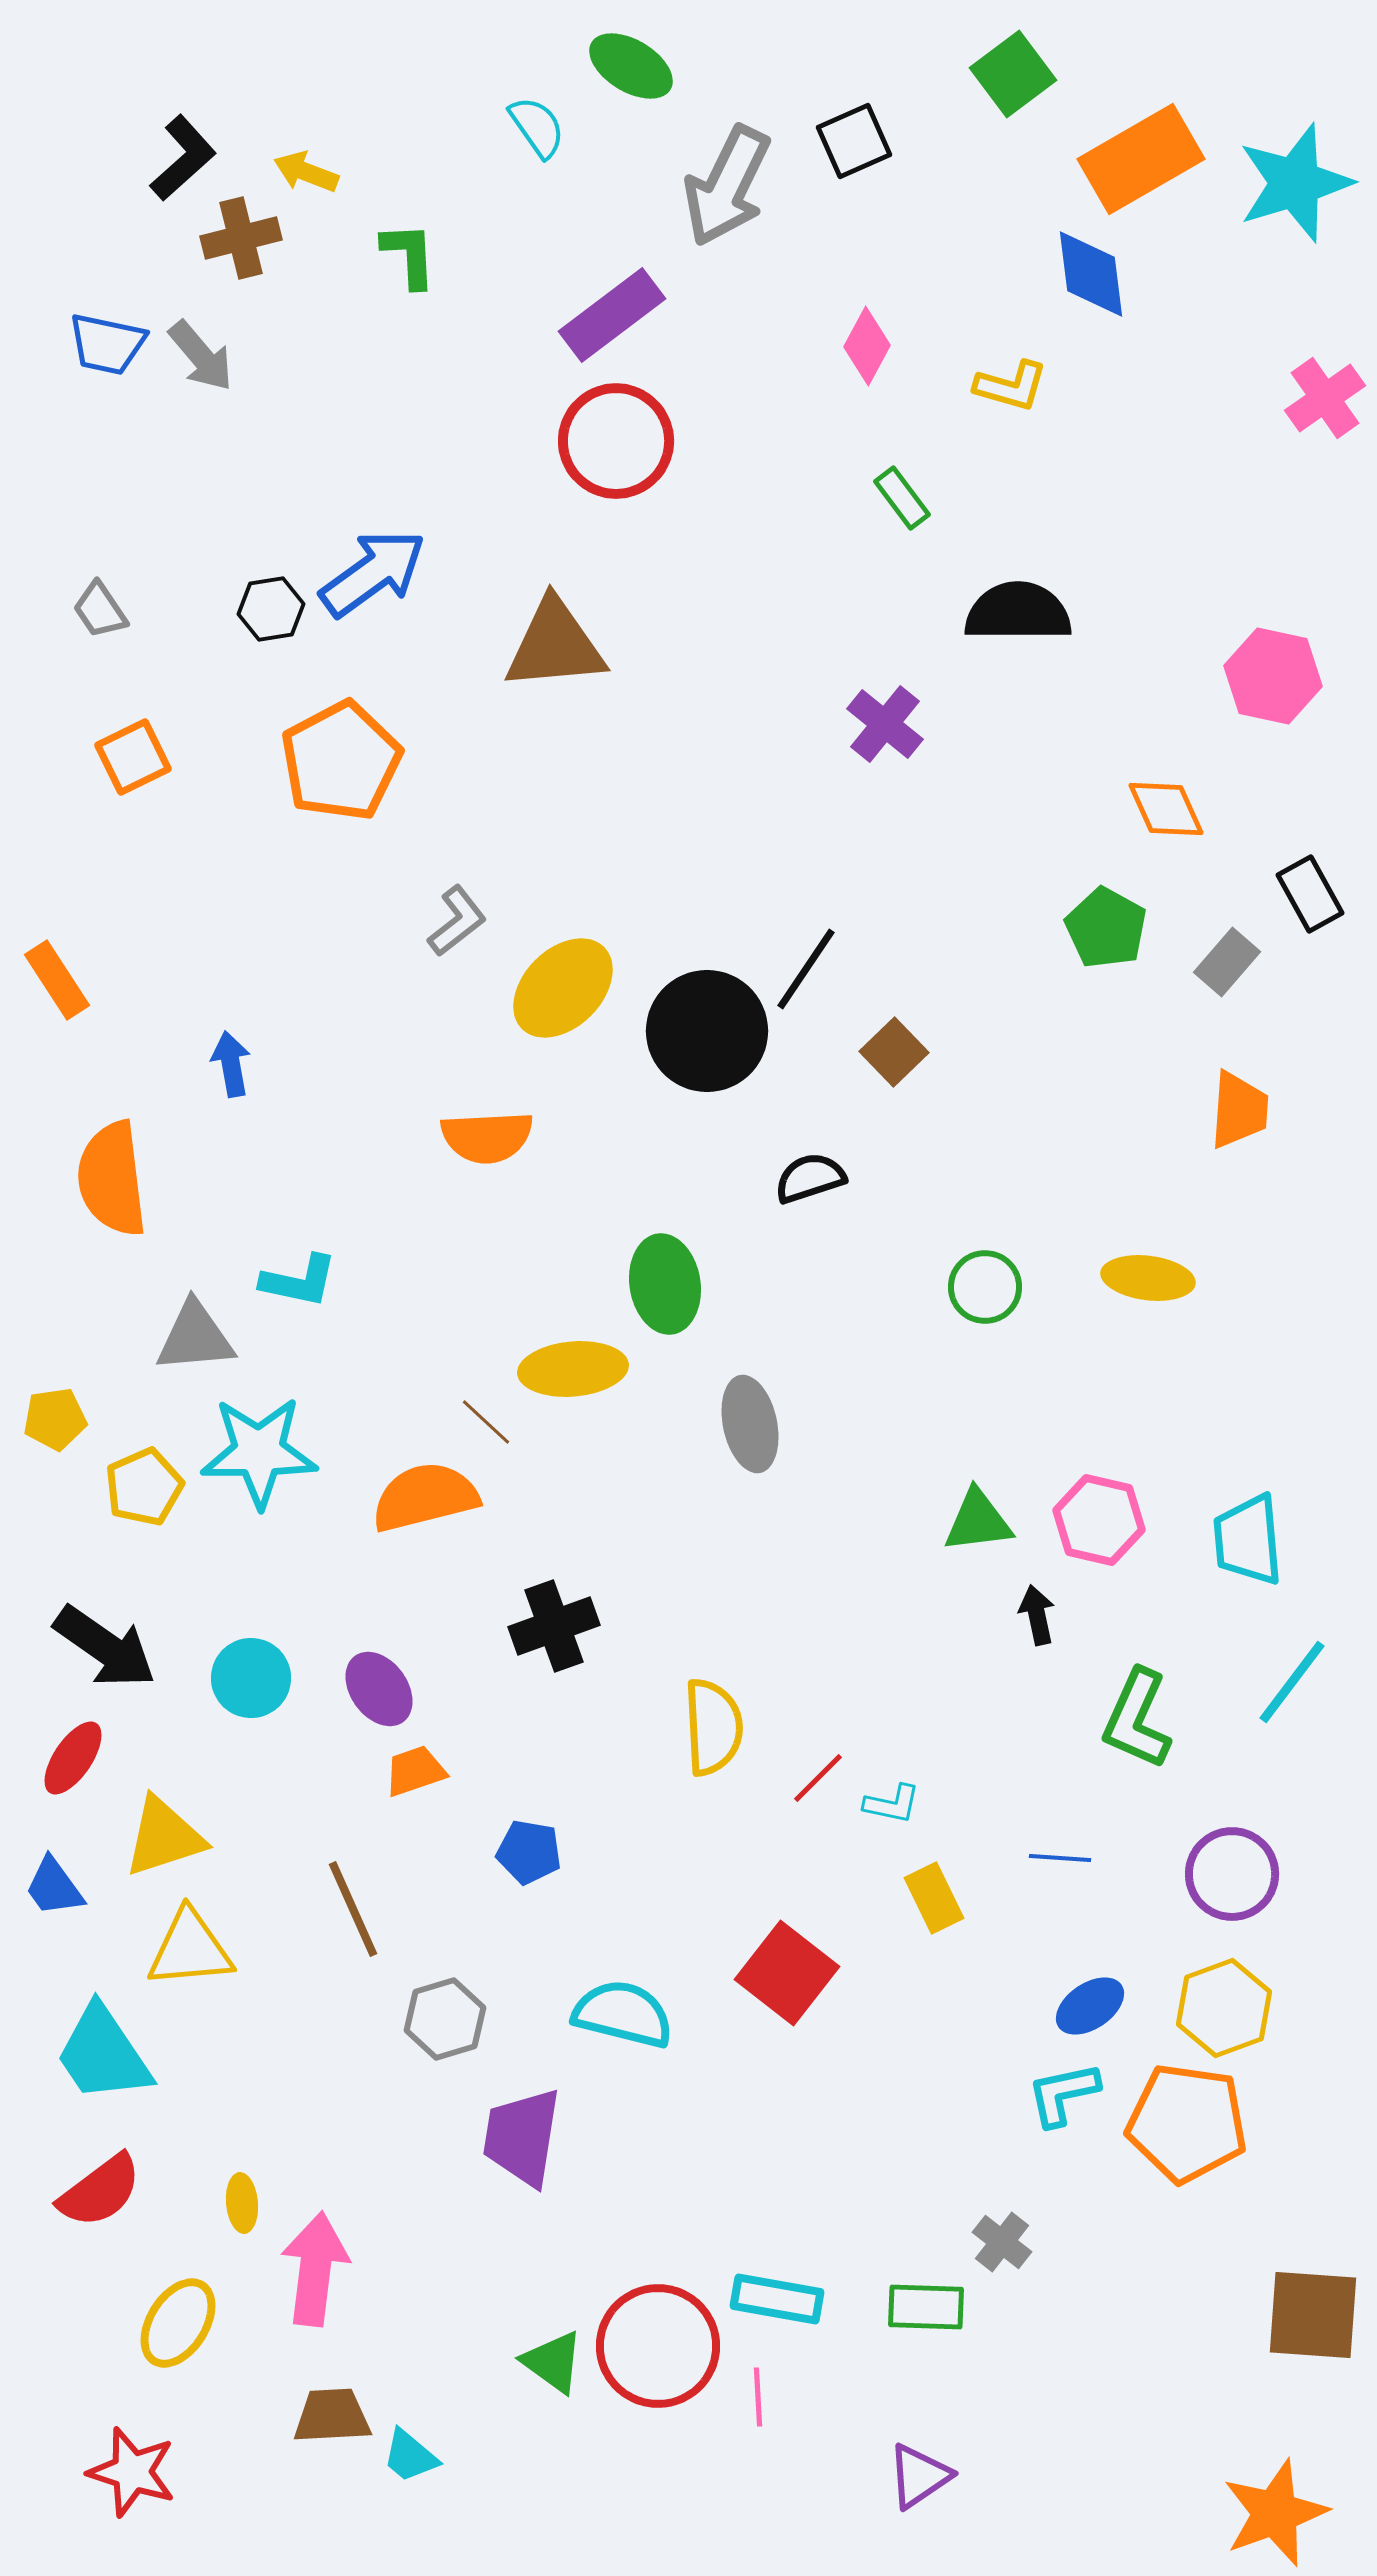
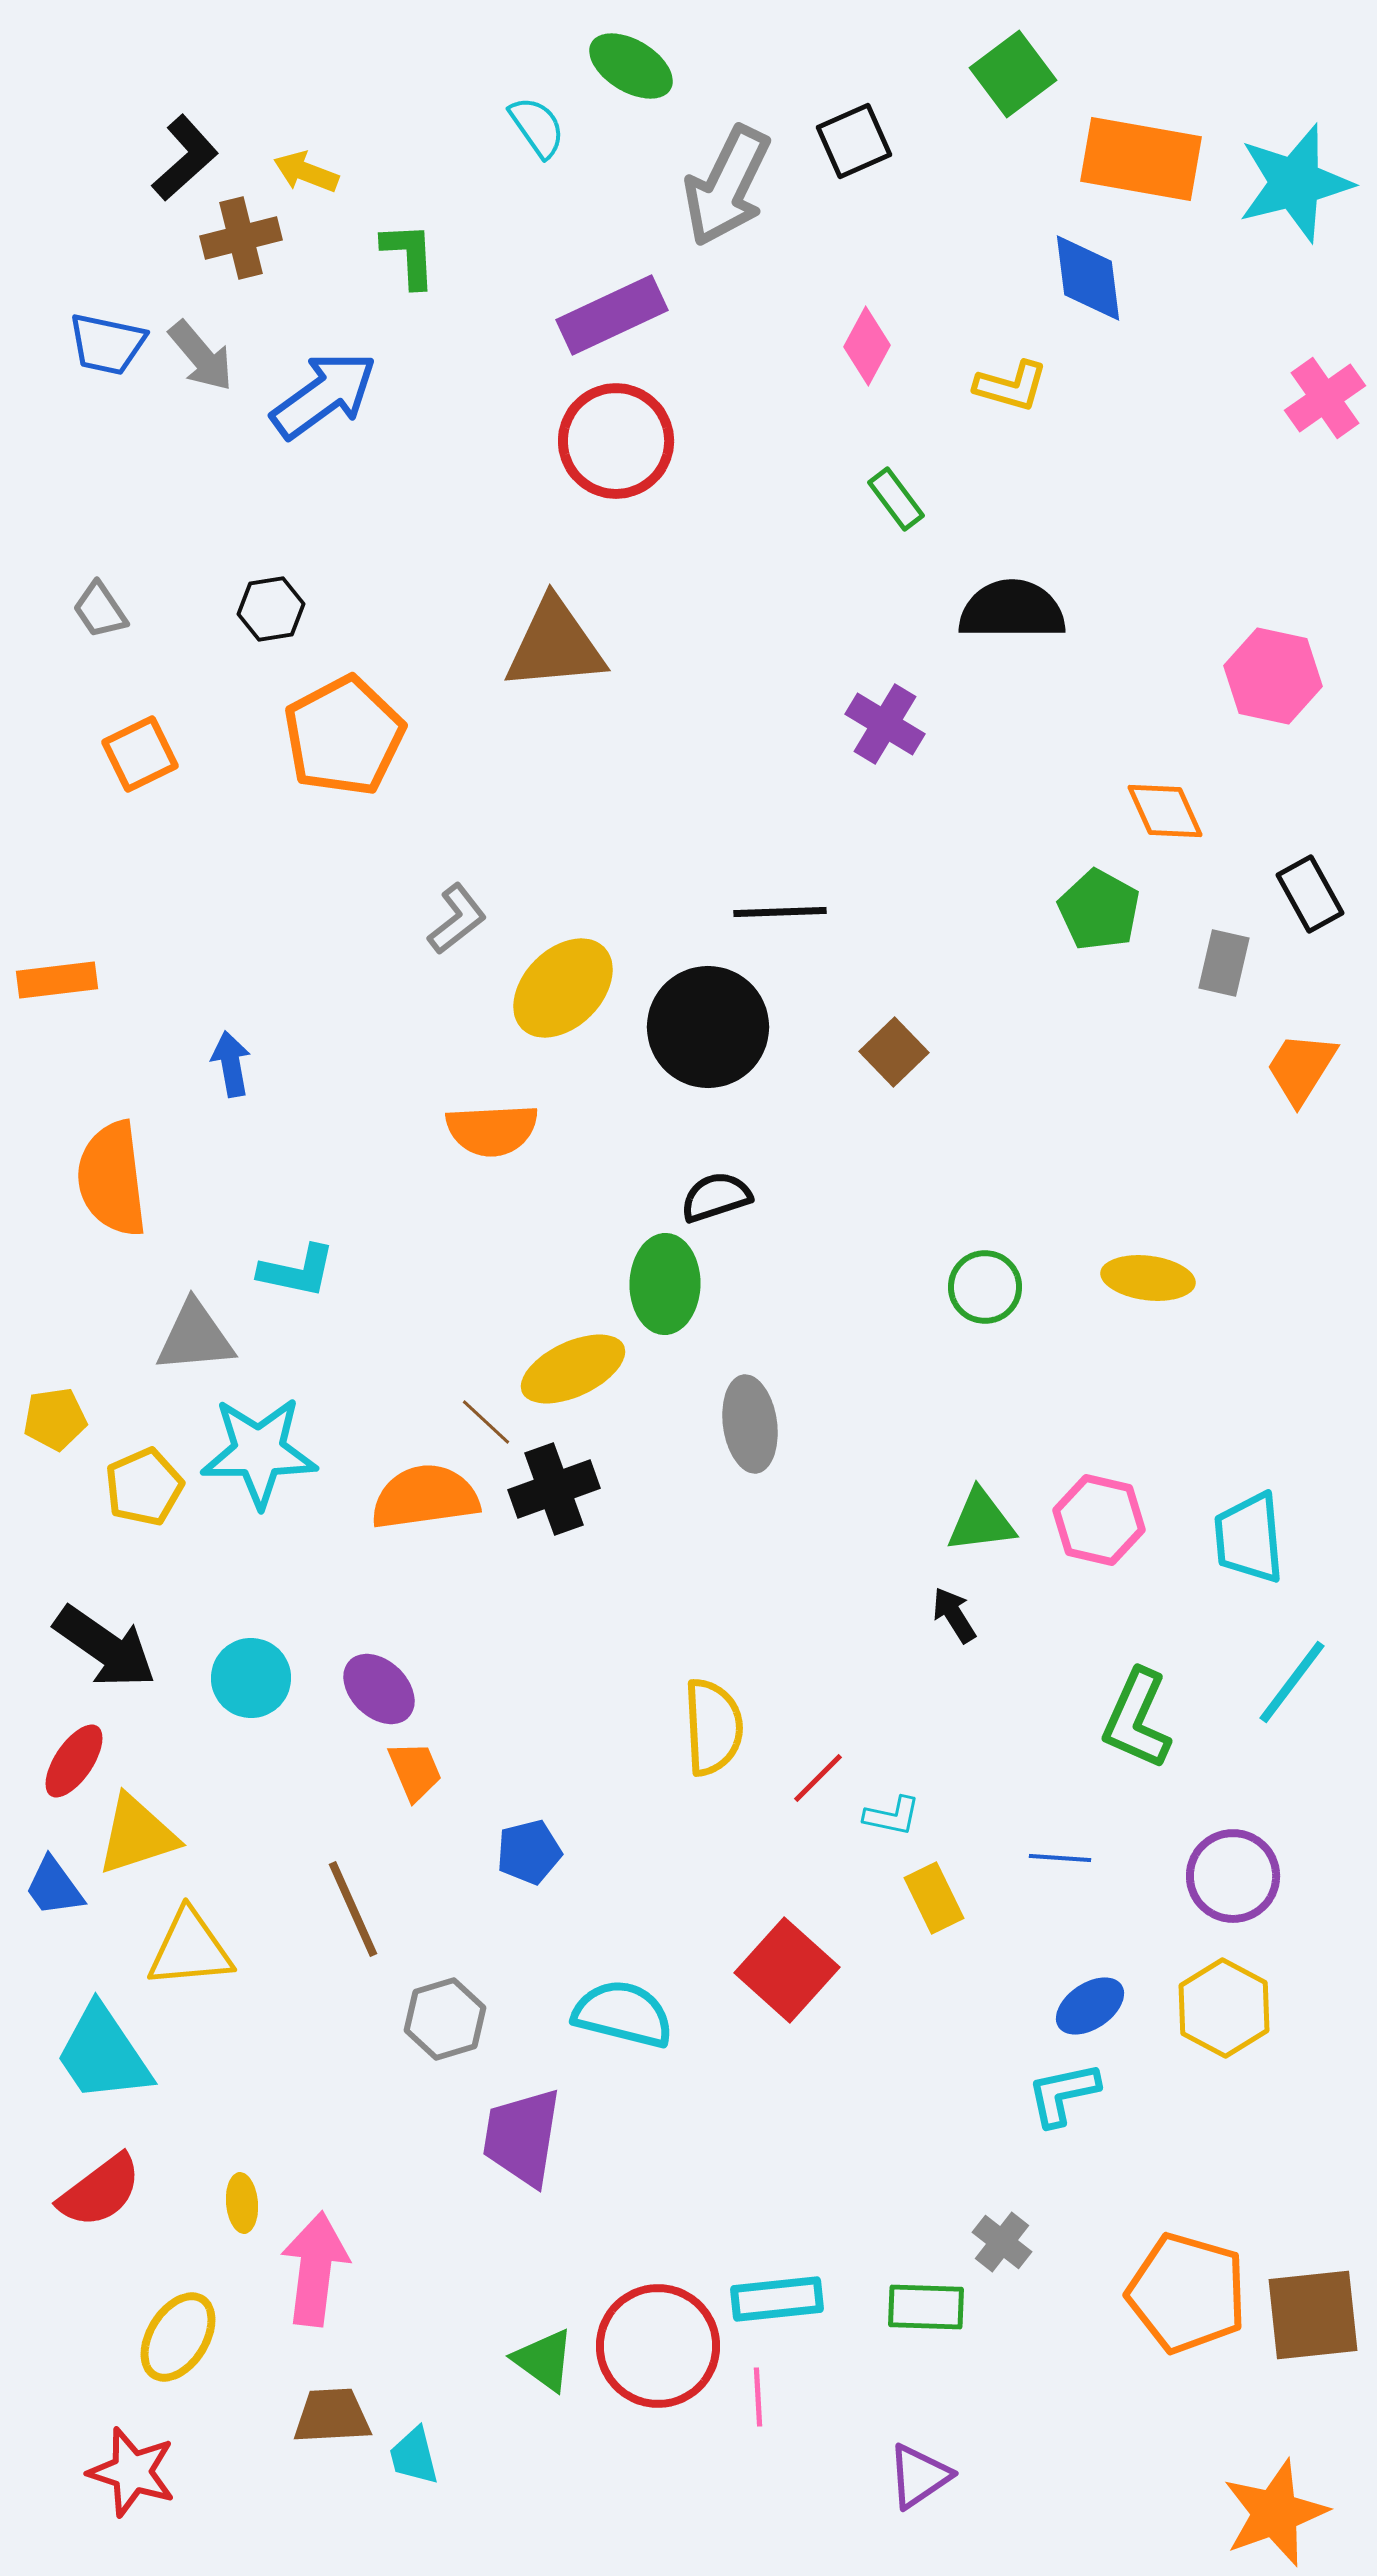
black L-shape at (183, 158): moved 2 px right
orange rectangle at (1141, 159): rotated 40 degrees clockwise
cyan star at (1295, 183): rotated 3 degrees clockwise
blue diamond at (1091, 274): moved 3 px left, 4 px down
purple rectangle at (612, 315): rotated 12 degrees clockwise
green rectangle at (902, 498): moved 6 px left, 1 px down
blue arrow at (373, 573): moved 49 px left, 178 px up
black semicircle at (1018, 612): moved 6 px left, 2 px up
purple cross at (885, 724): rotated 8 degrees counterclockwise
orange square at (133, 757): moved 7 px right, 3 px up
orange pentagon at (341, 761): moved 3 px right, 25 px up
orange diamond at (1166, 809): moved 1 px left, 2 px down
gray L-shape at (457, 921): moved 2 px up
green pentagon at (1106, 928): moved 7 px left, 18 px up
gray rectangle at (1227, 962): moved 3 px left, 1 px down; rotated 28 degrees counterclockwise
black line at (806, 969): moved 26 px left, 57 px up; rotated 54 degrees clockwise
orange rectangle at (57, 980): rotated 64 degrees counterclockwise
black circle at (707, 1031): moved 1 px right, 4 px up
orange trapezoid at (1239, 1110): moved 62 px right, 42 px up; rotated 152 degrees counterclockwise
orange semicircle at (487, 1137): moved 5 px right, 7 px up
black semicircle at (810, 1178): moved 94 px left, 19 px down
cyan L-shape at (299, 1281): moved 2 px left, 10 px up
green ellipse at (665, 1284): rotated 10 degrees clockwise
yellow ellipse at (573, 1369): rotated 20 degrees counterclockwise
gray ellipse at (750, 1424): rotated 4 degrees clockwise
orange semicircle at (425, 1497): rotated 6 degrees clockwise
green triangle at (978, 1521): moved 3 px right
cyan trapezoid at (1248, 1540): moved 1 px right, 2 px up
black arrow at (1037, 1615): moved 83 px left; rotated 20 degrees counterclockwise
black cross at (554, 1626): moved 137 px up
purple ellipse at (379, 1689): rotated 10 degrees counterclockwise
red ellipse at (73, 1758): moved 1 px right, 3 px down
orange trapezoid at (415, 1771): rotated 86 degrees clockwise
cyan L-shape at (892, 1804): moved 12 px down
yellow triangle at (164, 1837): moved 27 px left, 2 px up
blue pentagon at (529, 1852): rotated 24 degrees counterclockwise
purple circle at (1232, 1874): moved 1 px right, 2 px down
red square at (787, 1973): moved 3 px up; rotated 4 degrees clockwise
yellow hexagon at (1224, 2008): rotated 12 degrees counterclockwise
orange pentagon at (1187, 2123): moved 170 px down; rotated 8 degrees clockwise
cyan rectangle at (777, 2299): rotated 16 degrees counterclockwise
brown square at (1313, 2315): rotated 10 degrees counterclockwise
yellow ellipse at (178, 2323): moved 14 px down
green triangle at (553, 2362): moved 9 px left, 2 px up
cyan trapezoid at (410, 2456): moved 4 px right; rotated 36 degrees clockwise
